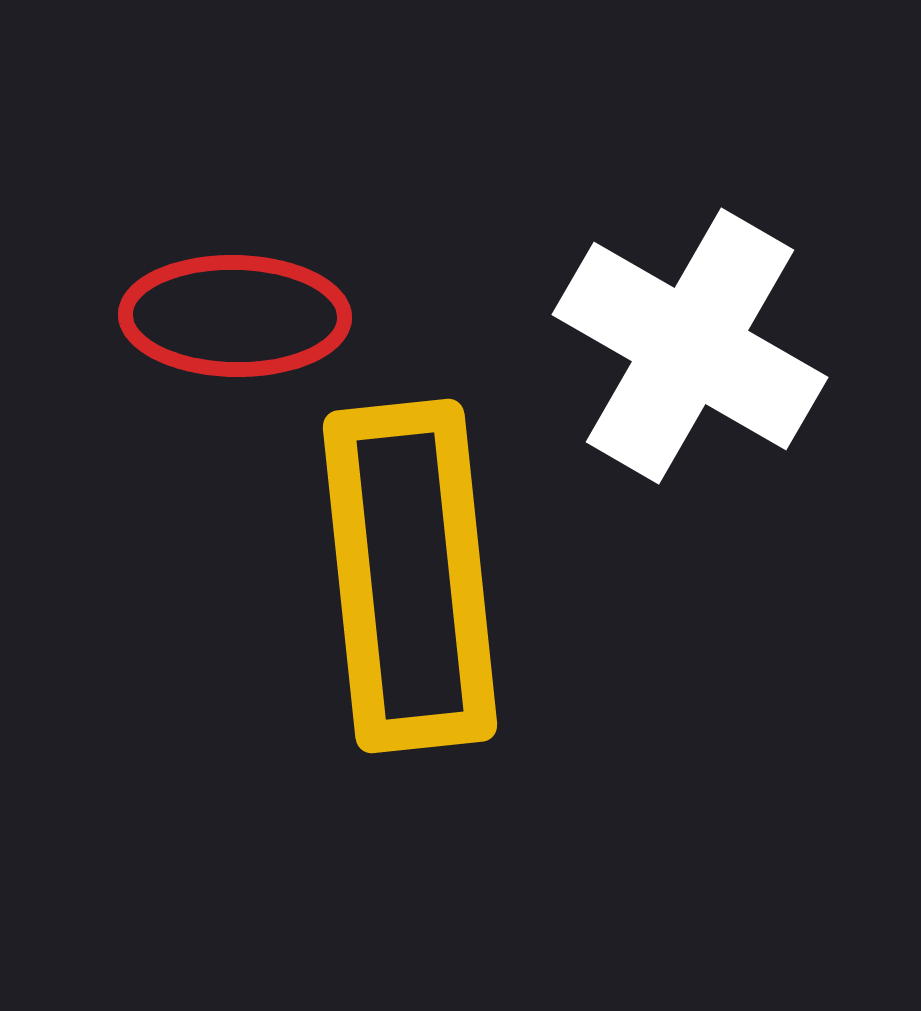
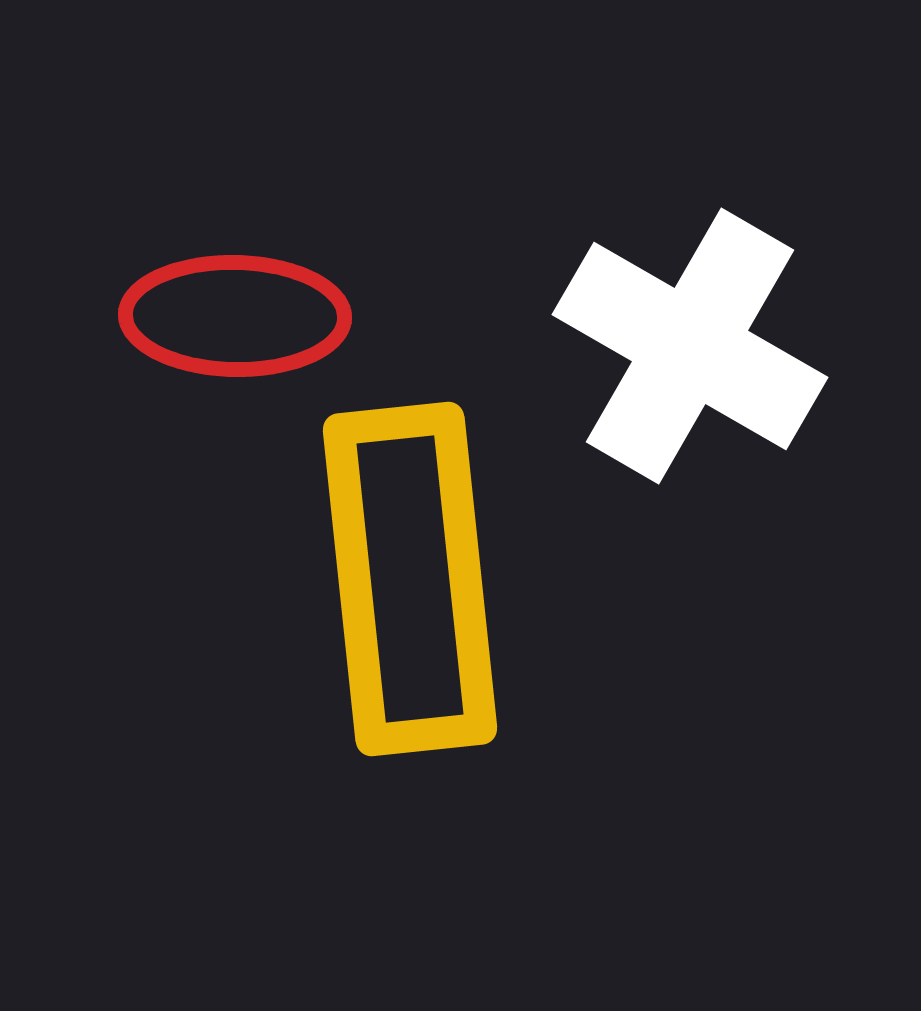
yellow rectangle: moved 3 px down
